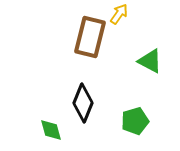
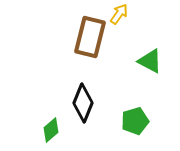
green diamond: rotated 65 degrees clockwise
